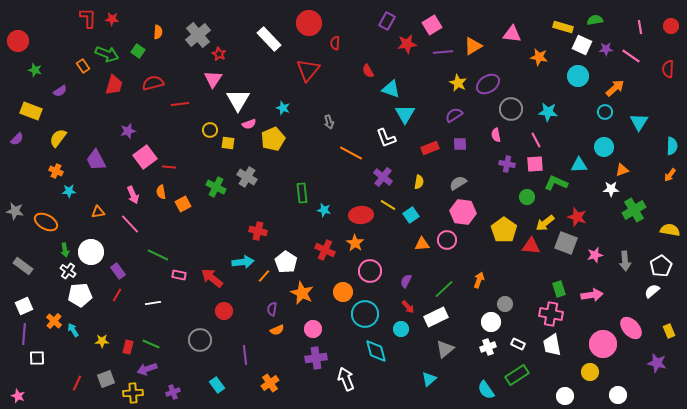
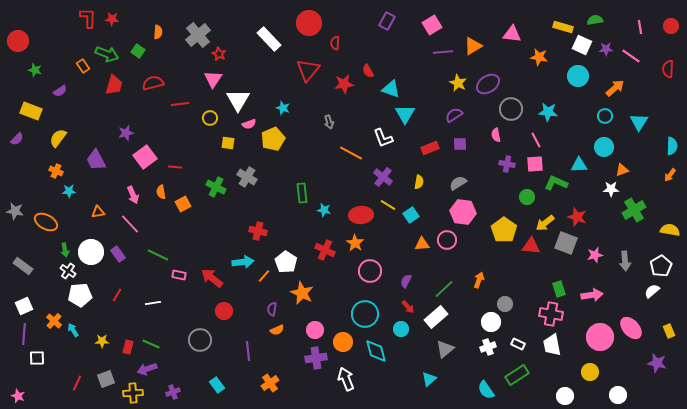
red star at (407, 44): moved 63 px left, 40 px down
cyan circle at (605, 112): moved 4 px down
yellow circle at (210, 130): moved 12 px up
purple star at (128, 131): moved 2 px left, 2 px down
white L-shape at (386, 138): moved 3 px left
red line at (169, 167): moved 6 px right
purple rectangle at (118, 271): moved 17 px up
orange circle at (343, 292): moved 50 px down
white rectangle at (436, 317): rotated 15 degrees counterclockwise
pink circle at (313, 329): moved 2 px right, 1 px down
pink circle at (603, 344): moved 3 px left, 7 px up
purple line at (245, 355): moved 3 px right, 4 px up
